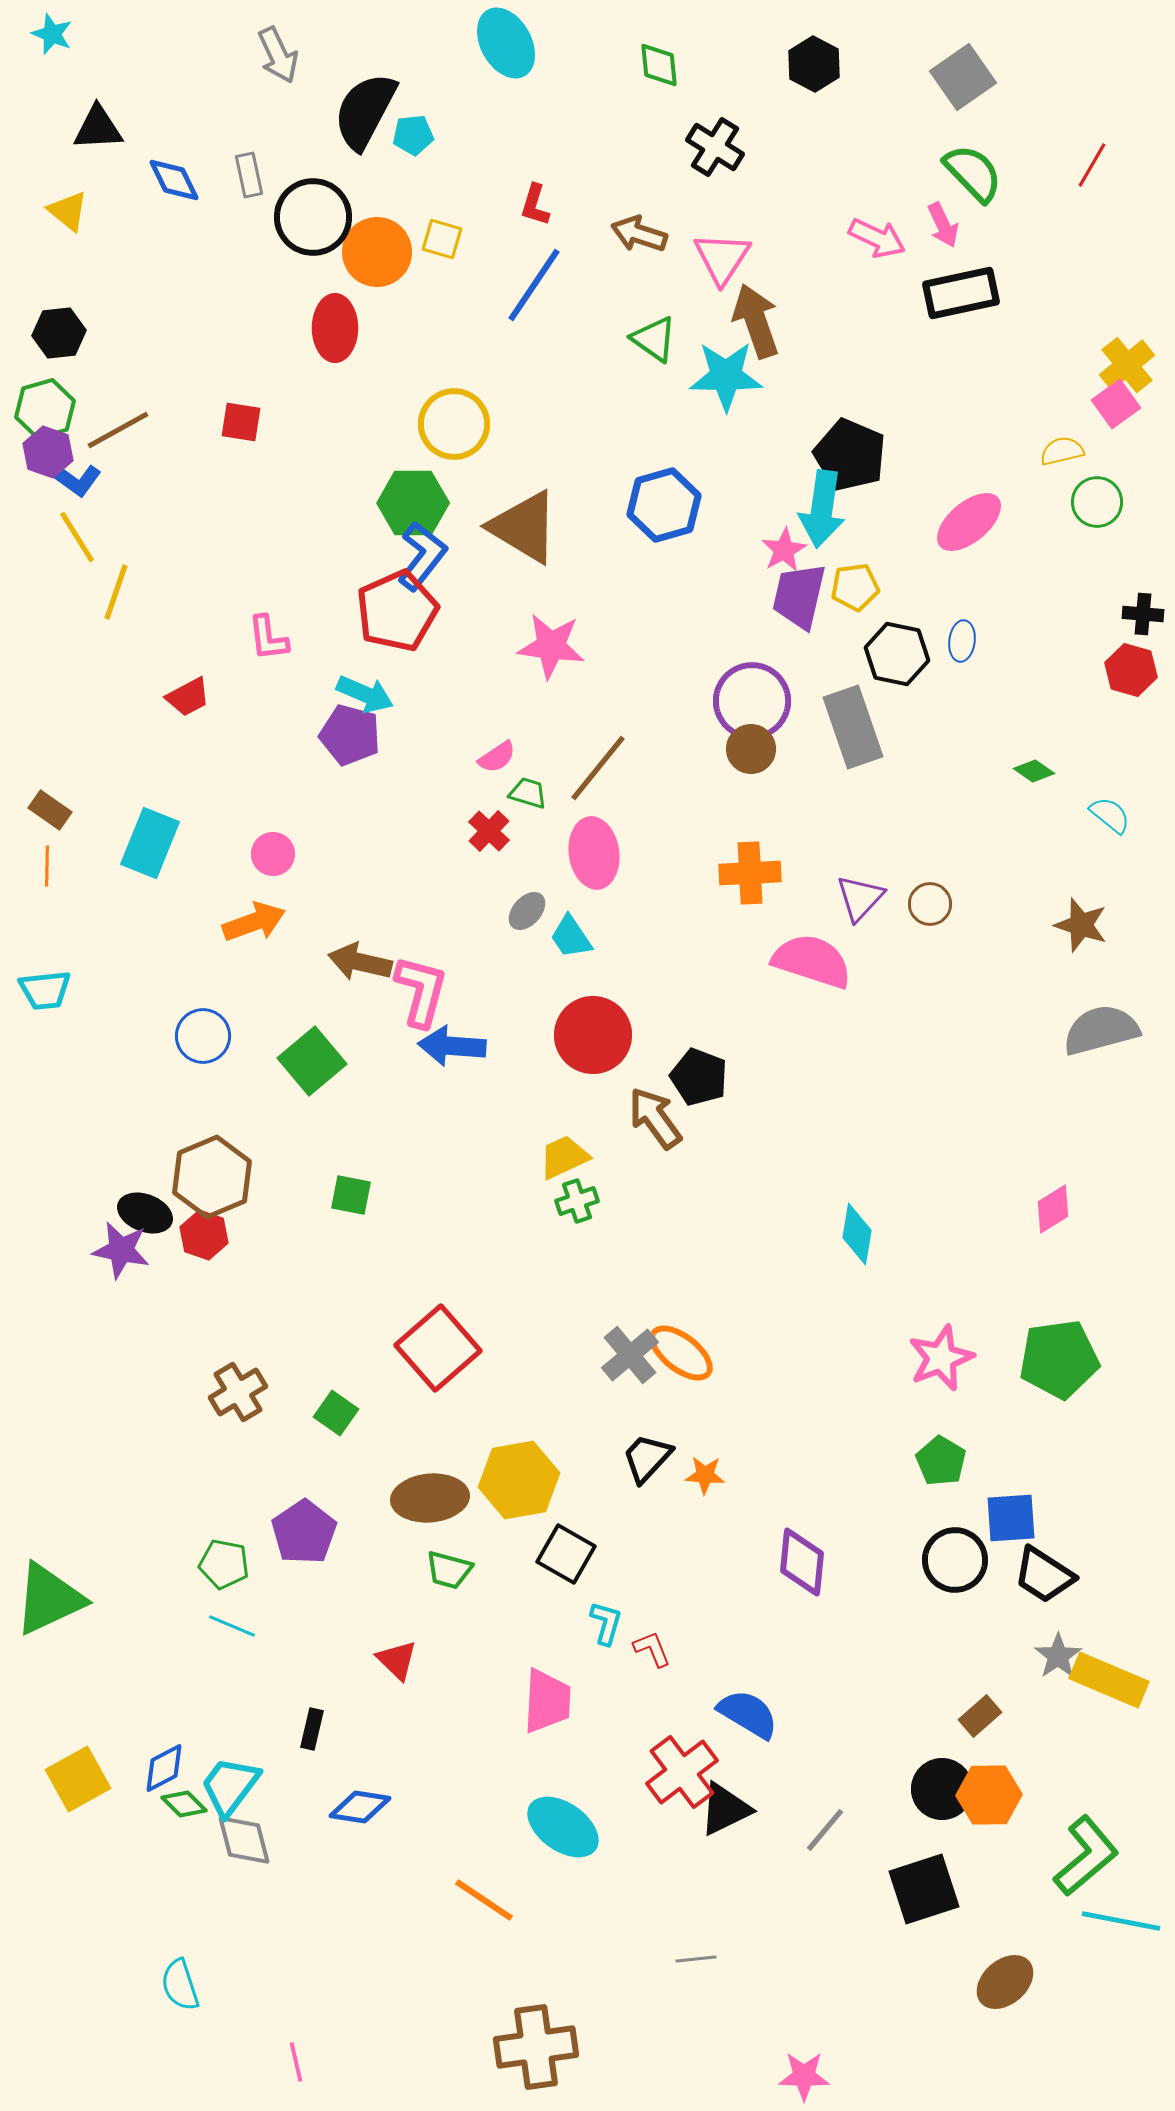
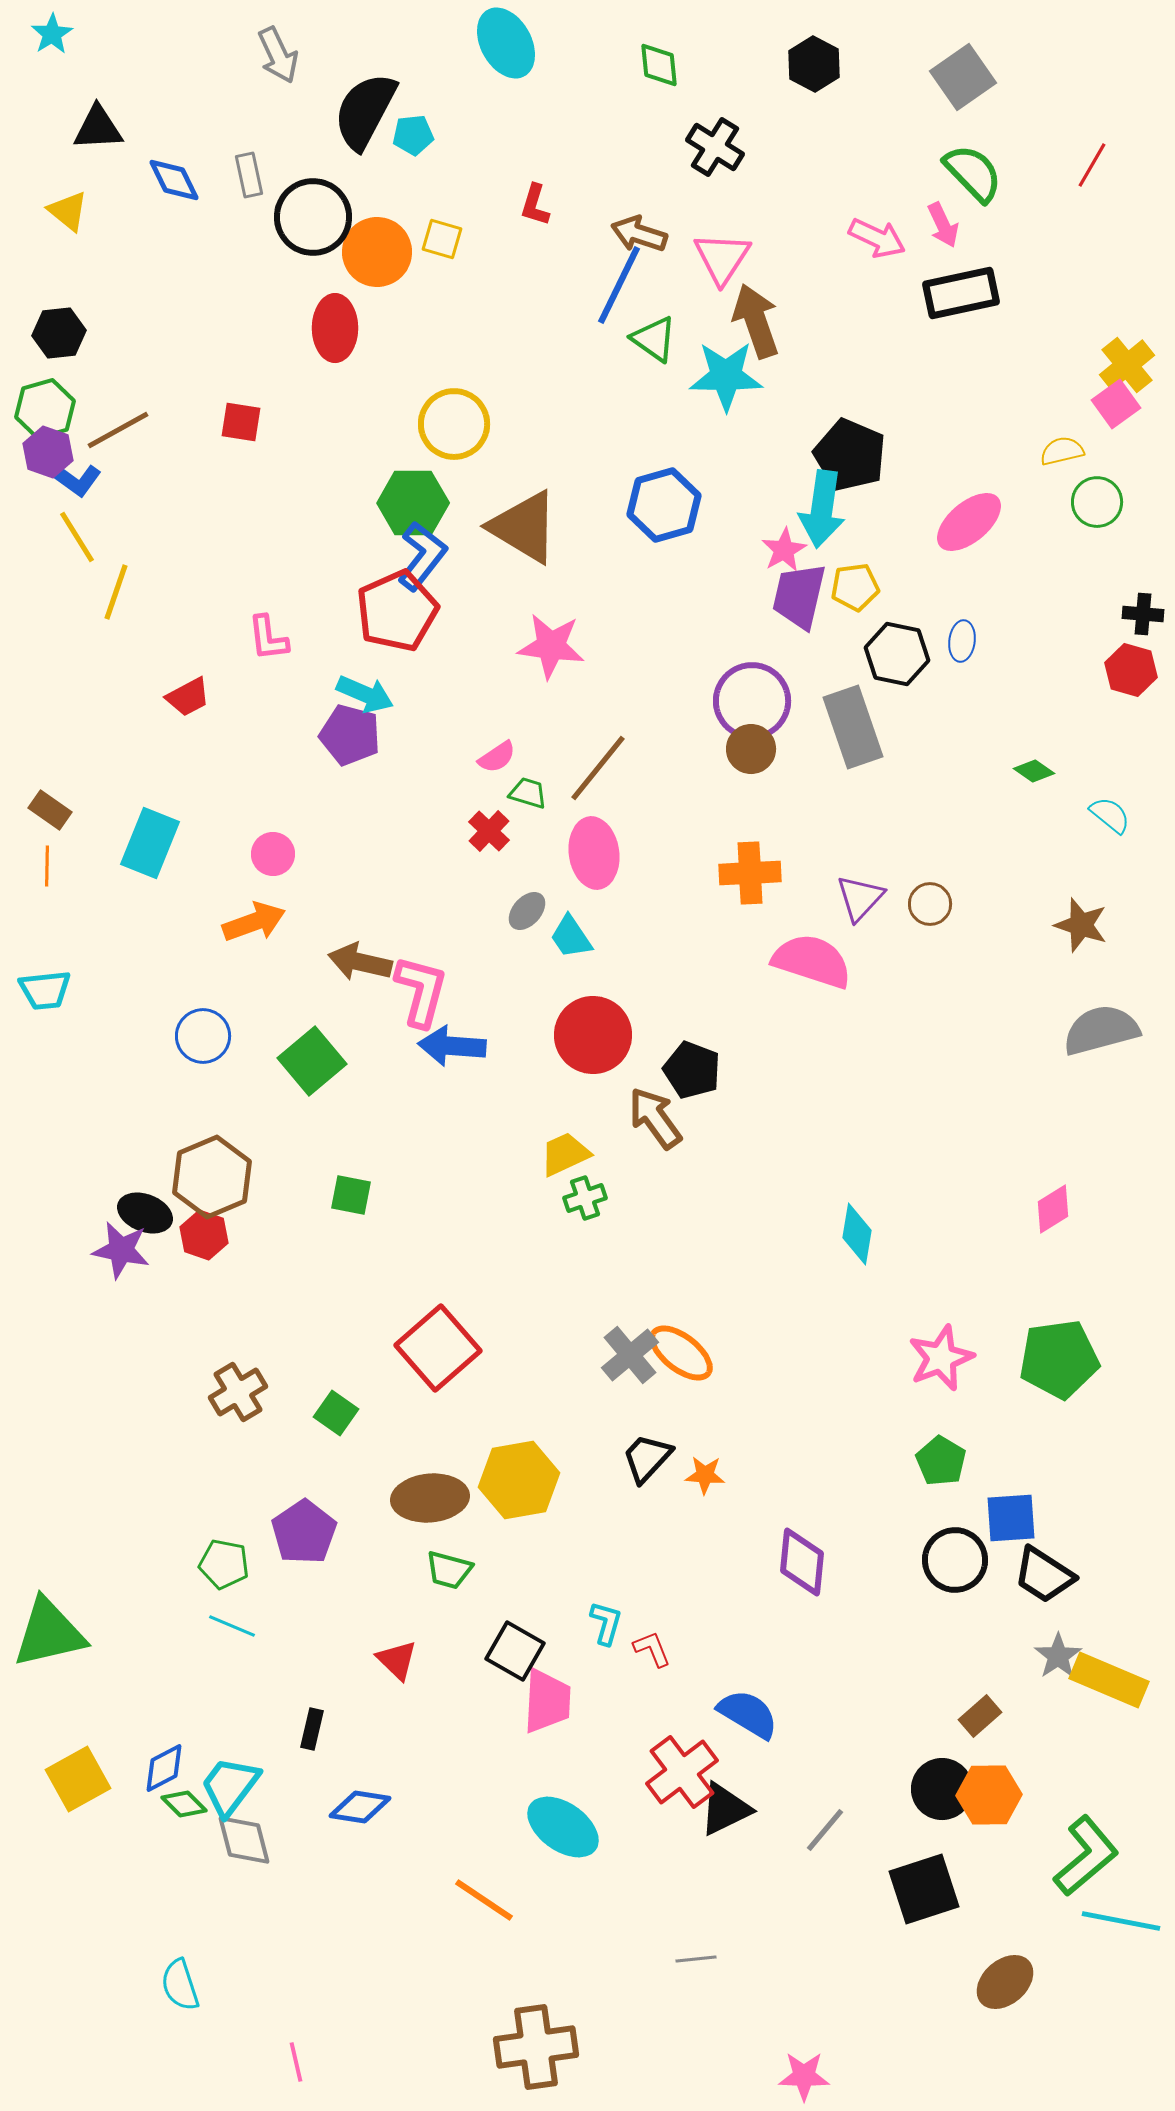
cyan star at (52, 34): rotated 18 degrees clockwise
blue line at (534, 285): moved 85 px right; rotated 8 degrees counterclockwise
black pentagon at (699, 1077): moved 7 px left, 7 px up
yellow trapezoid at (564, 1157): moved 1 px right, 3 px up
green cross at (577, 1201): moved 8 px right, 3 px up
black square at (566, 1554): moved 51 px left, 97 px down
green triangle at (49, 1599): moved 34 px down; rotated 12 degrees clockwise
